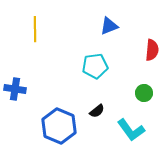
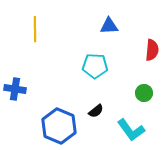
blue triangle: rotated 18 degrees clockwise
cyan pentagon: rotated 10 degrees clockwise
black semicircle: moved 1 px left
